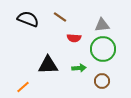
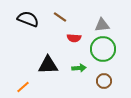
brown circle: moved 2 px right
